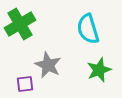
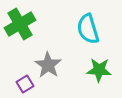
gray star: rotated 8 degrees clockwise
green star: rotated 25 degrees clockwise
purple square: rotated 24 degrees counterclockwise
